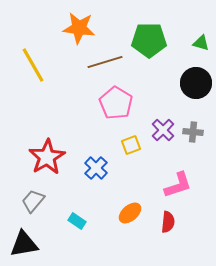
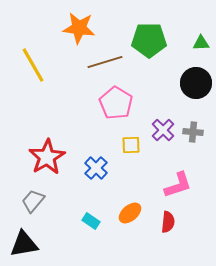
green triangle: rotated 18 degrees counterclockwise
yellow square: rotated 18 degrees clockwise
cyan rectangle: moved 14 px right
